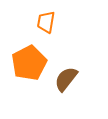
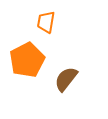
orange pentagon: moved 2 px left, 3 px up
